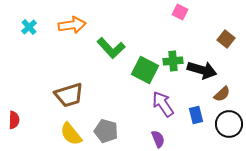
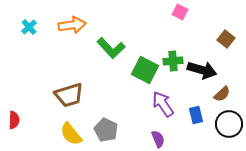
gray pentagon: moved 1 px up; rotated 10 degrees clockwise
